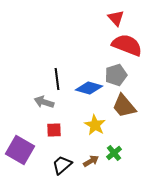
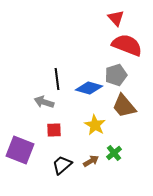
purple square: rotated 8 degrees counterclockwise
